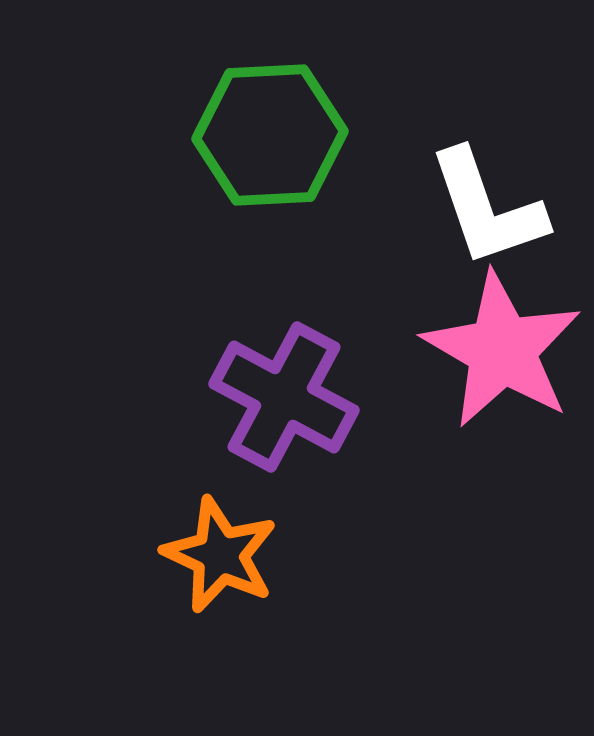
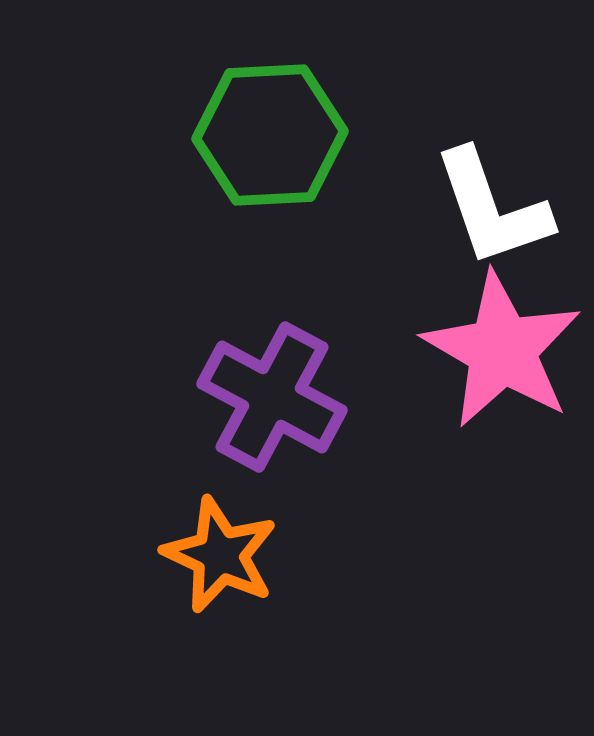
white L-shape: moved 5 px right
purple cross: moved 12 px left
